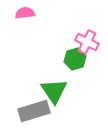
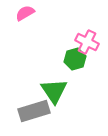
pink semicircle: rotated 24 degrees counterclockwise
